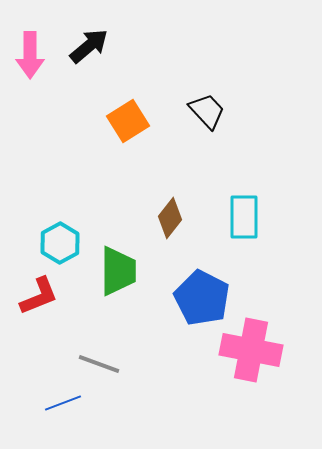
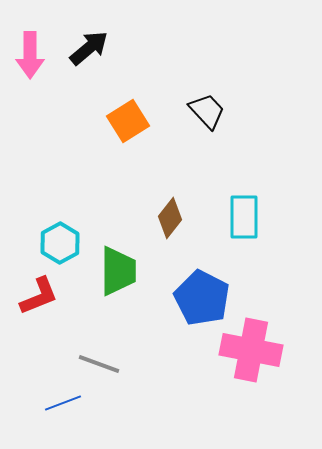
black arrow: moved 2 px down
